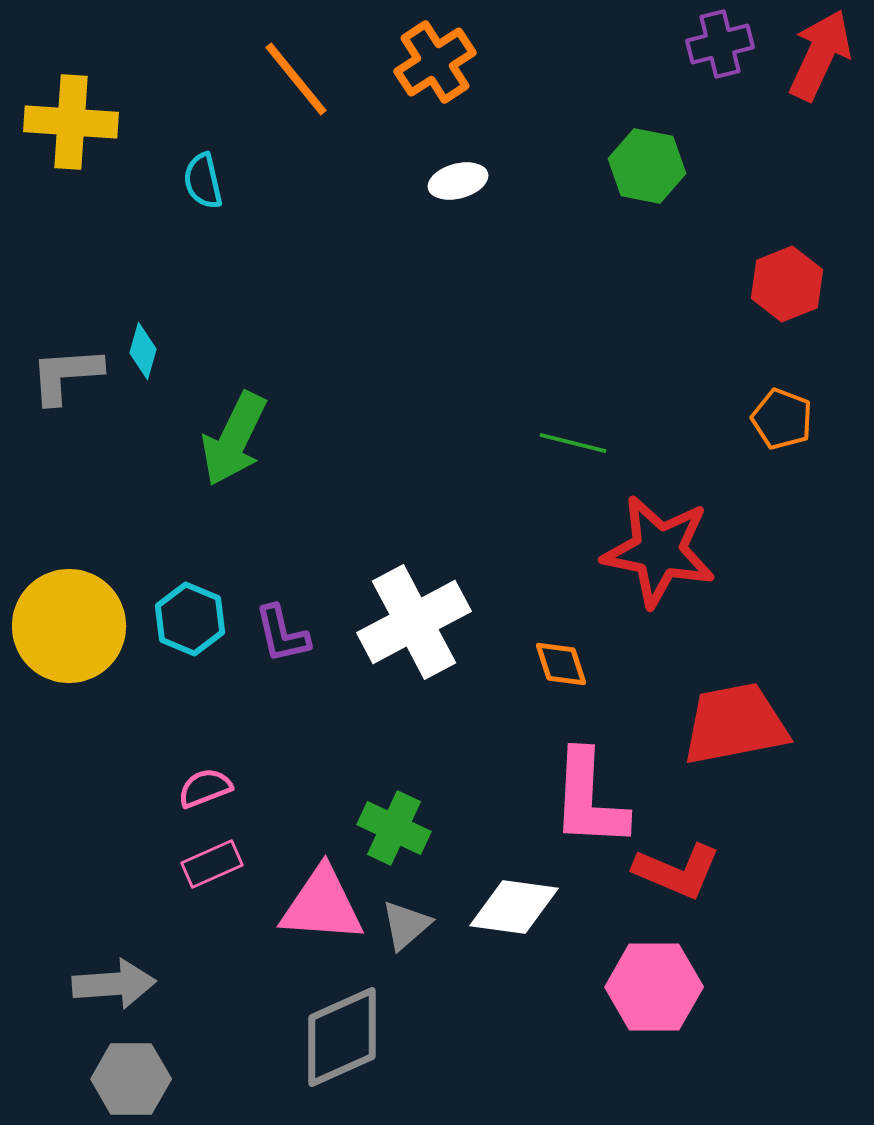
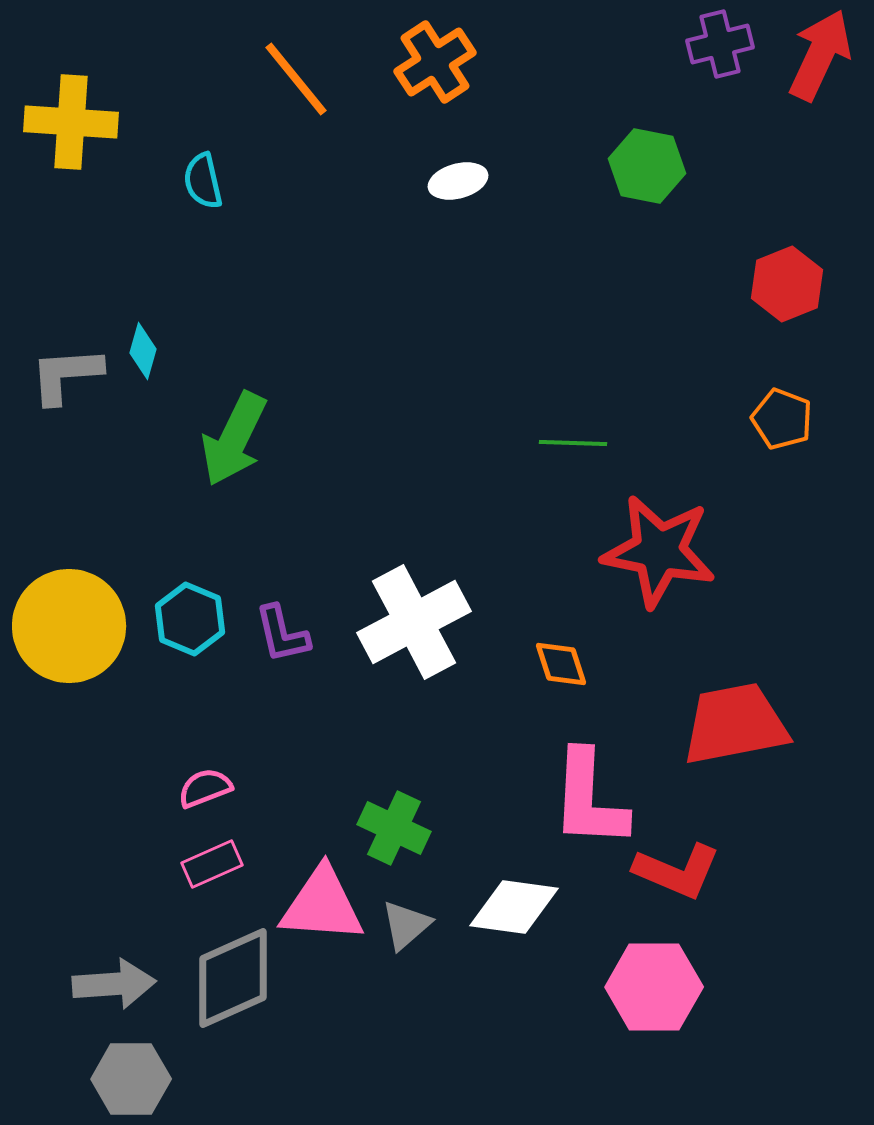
green line: rotated 12 degrees counterclockwise
gray diamond: moved 109 px left, 59 px up
